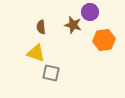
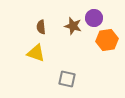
purple circle: moved 4 px right, 6 px down
brown star: moved 1 px down
orange hexagon: moved 3 px right
gray square: moved 16 px right, 6 px down
